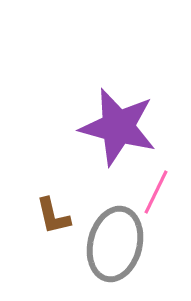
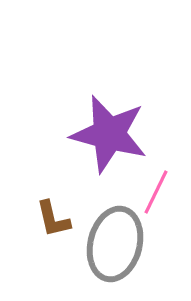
purple star: moved 9 px left, 7 px down
brown L-shape: moved 3 px down
